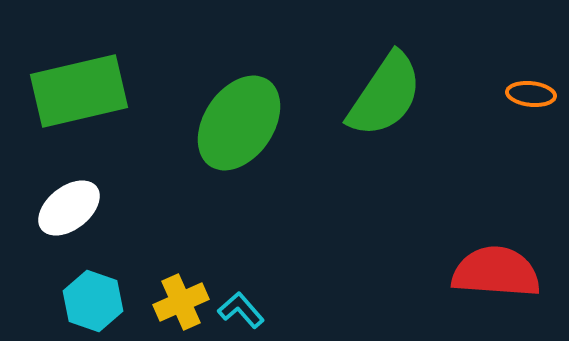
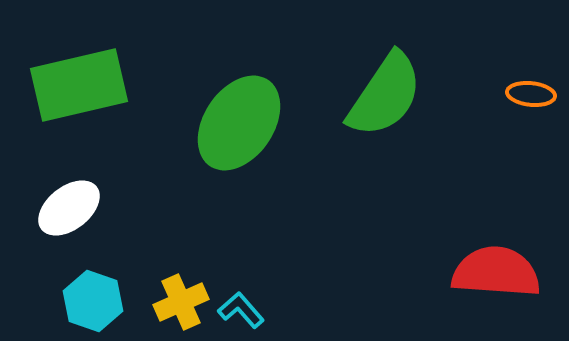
green rectangle: moved 6 px up
